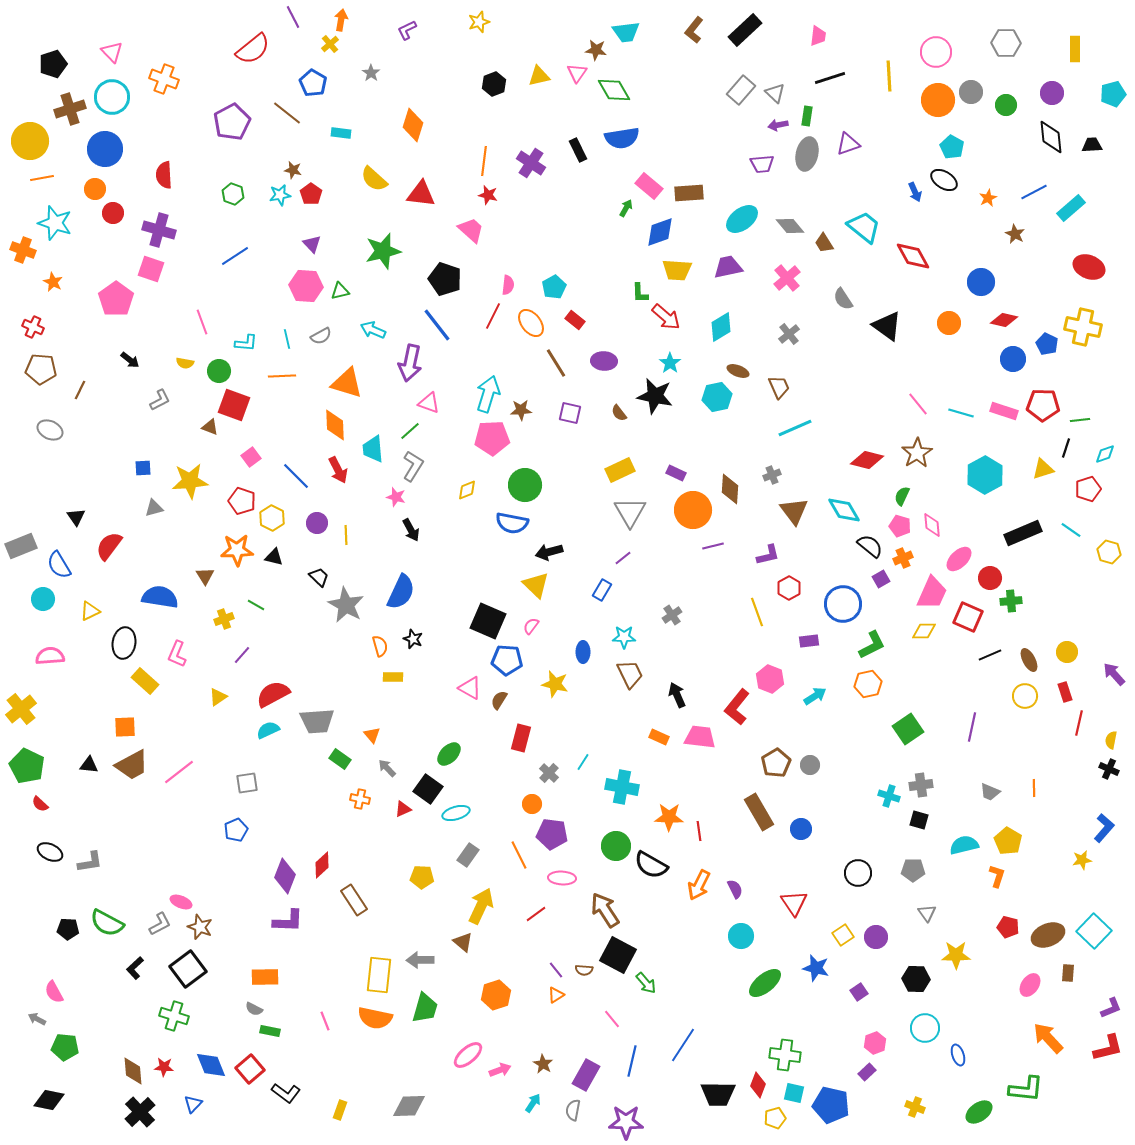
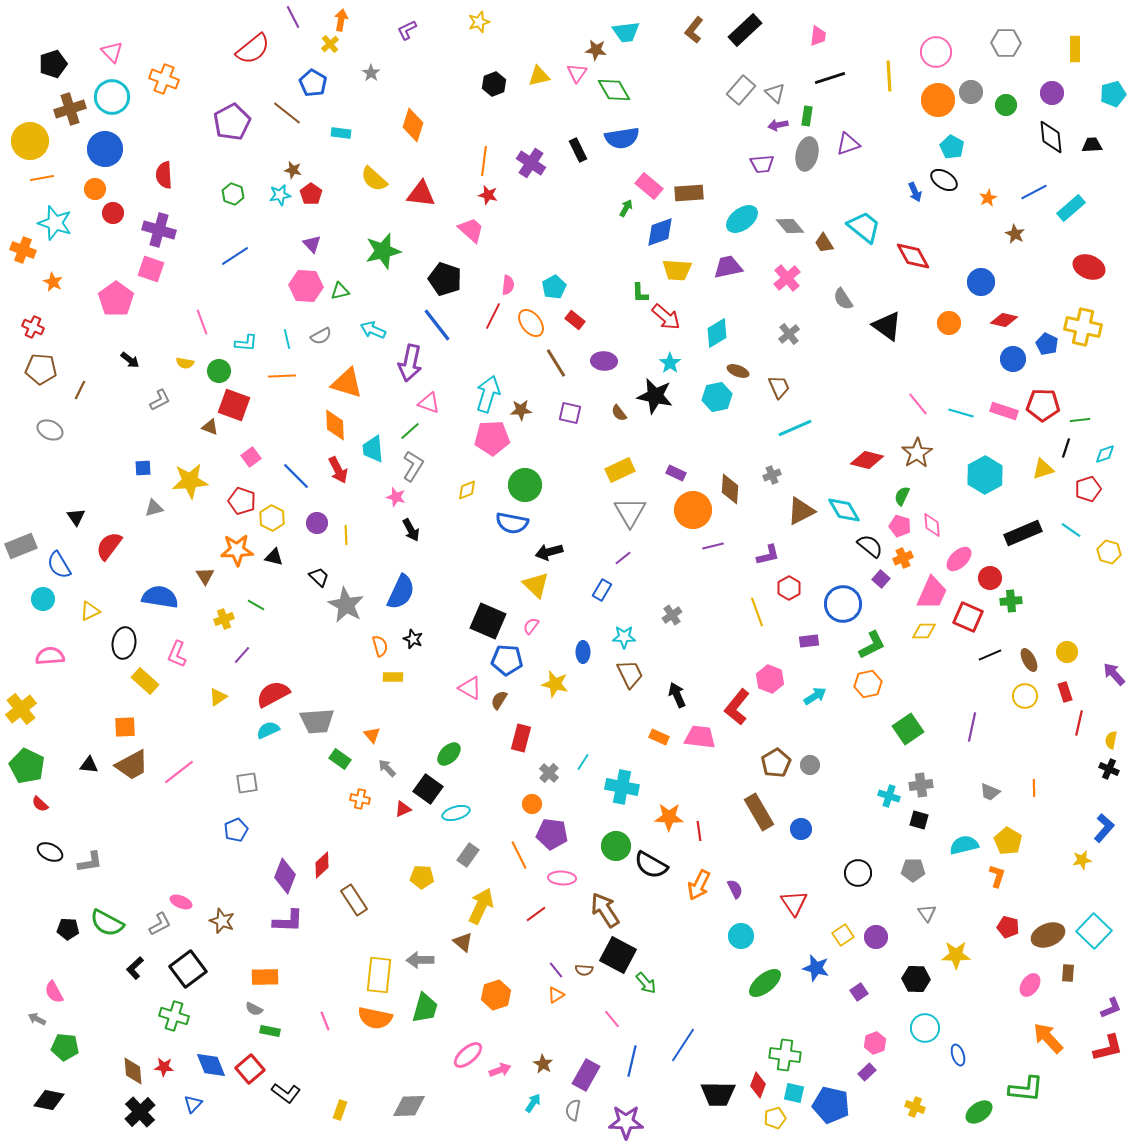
cyan diamond at (721, 327): moved 4 px left, 6 px down
brown triangle at (794, 511): moved 7 px right; rotated 40 degrees clockwise
purple square at (881, 579): rotated 18 degrees counterclockwise
brown star at (200, 927): moved 22 px right, 6 px up
